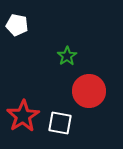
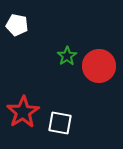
red circle: moved 10 px right, 25 px up
red star: moved 4 px up
